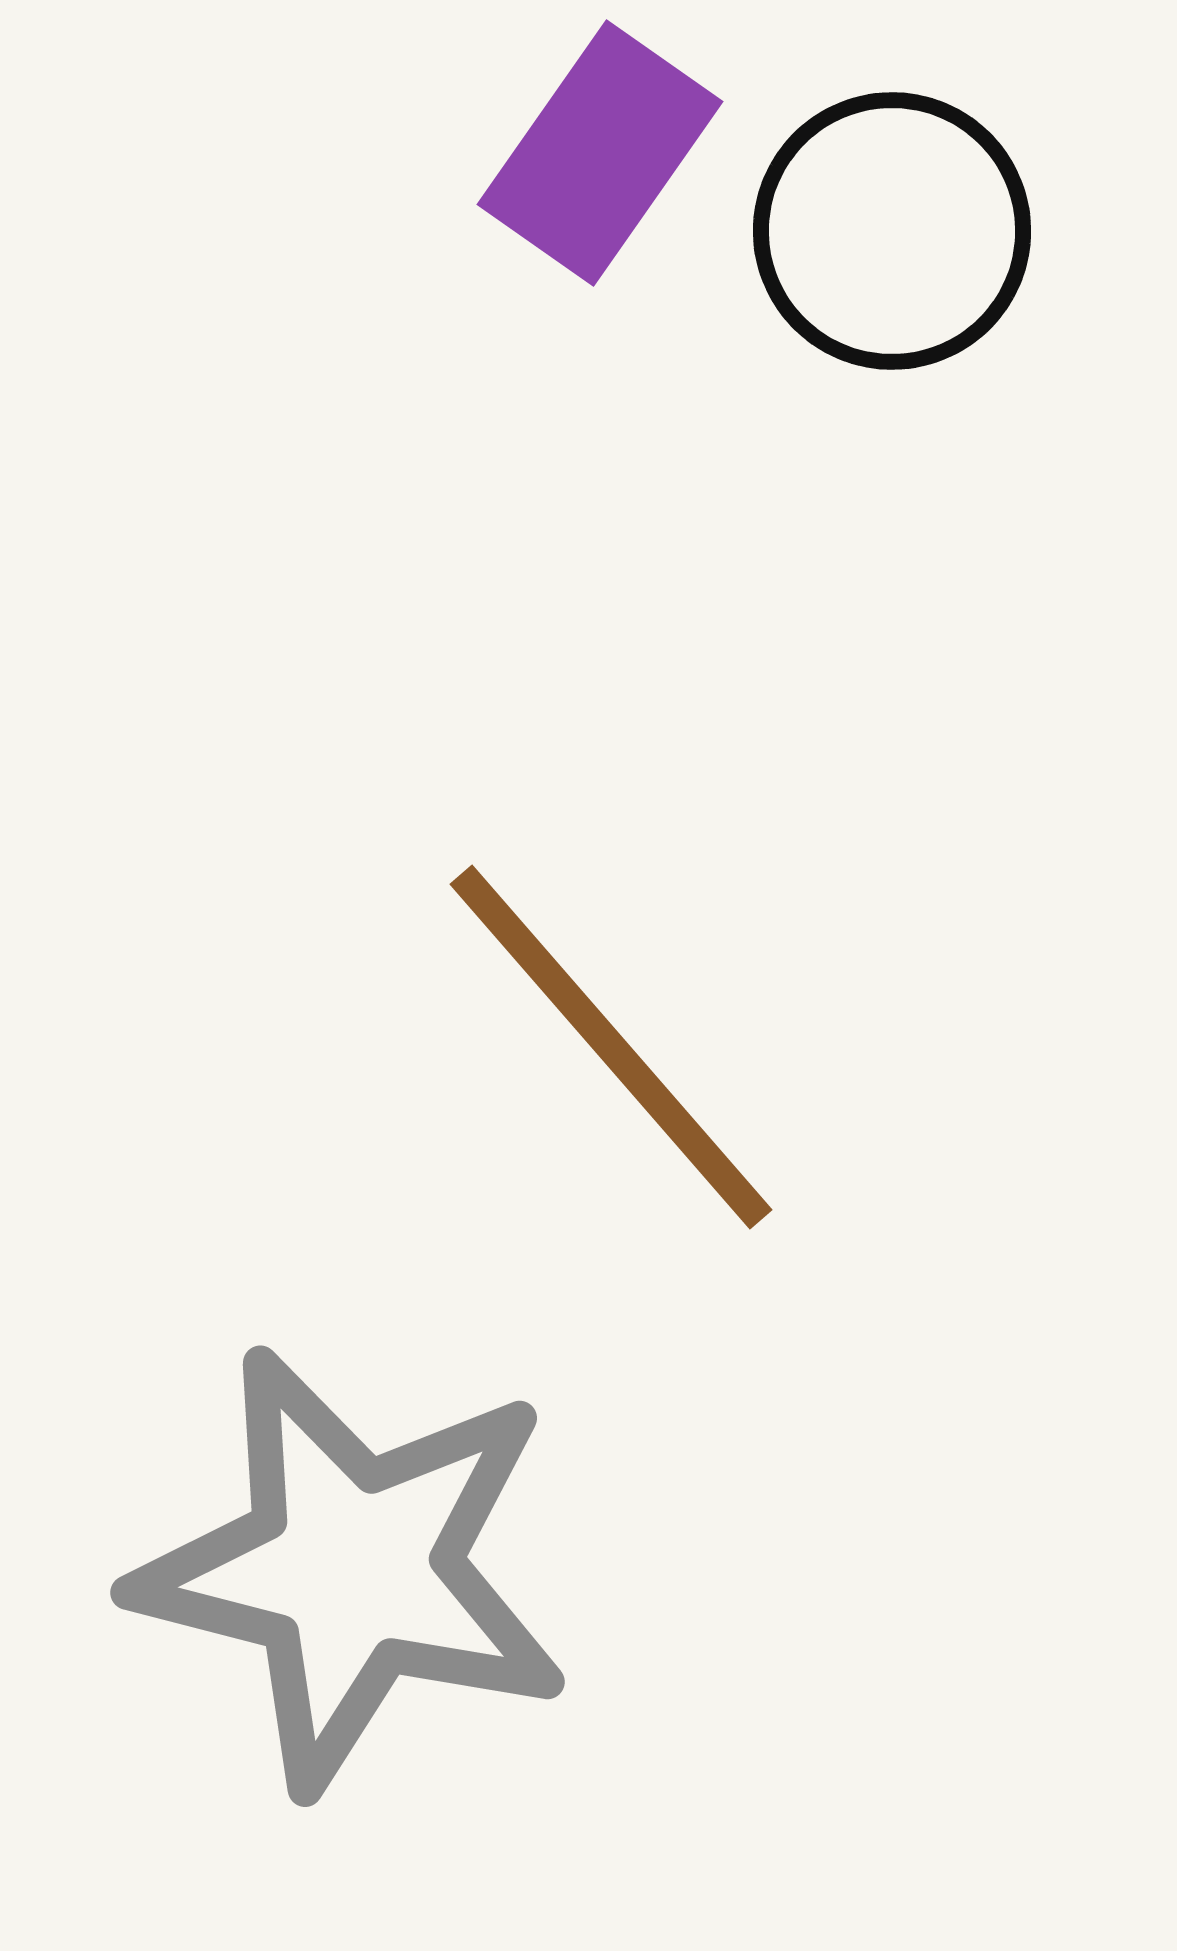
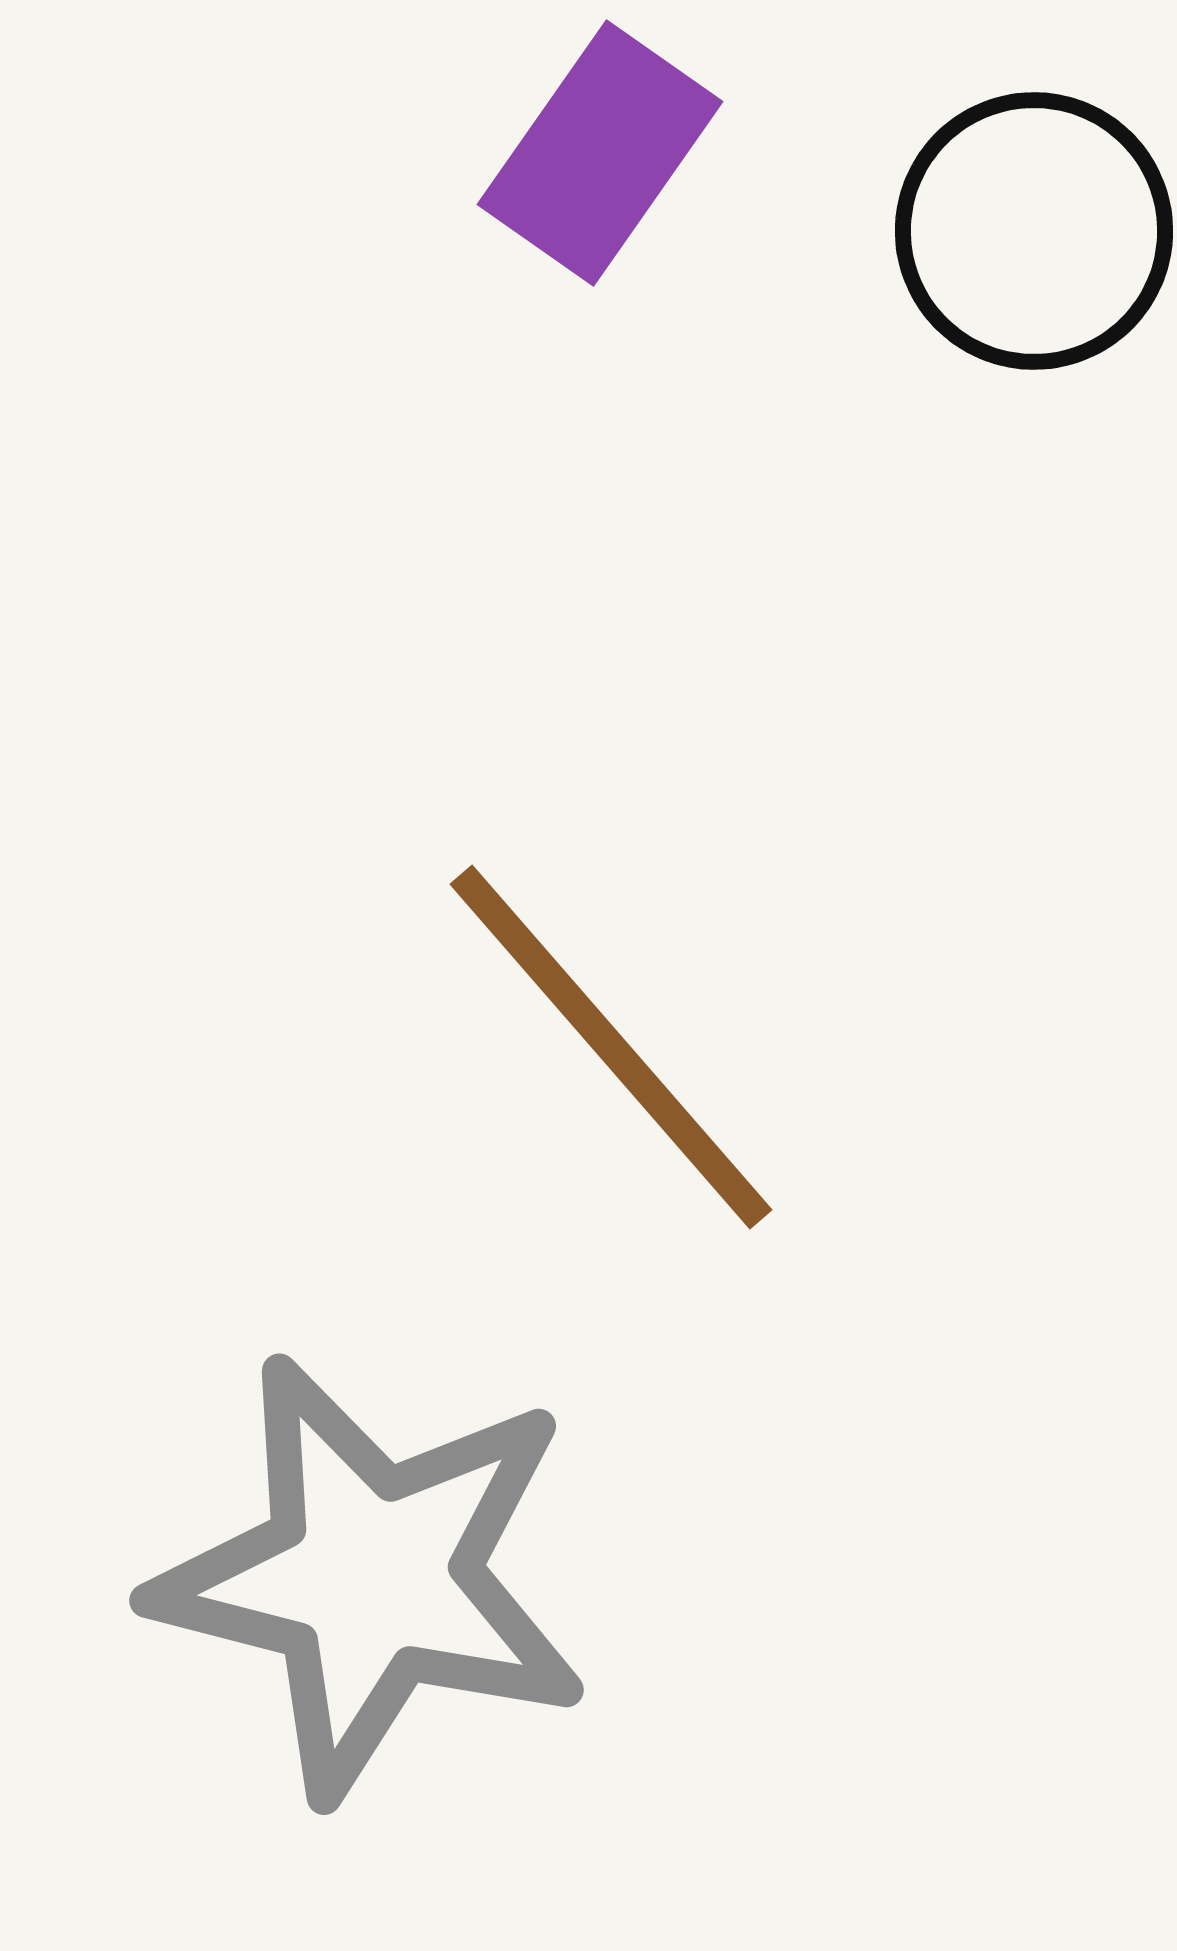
black circle: moved 142 px right
gray star: moved 19 px right, 8 px down
